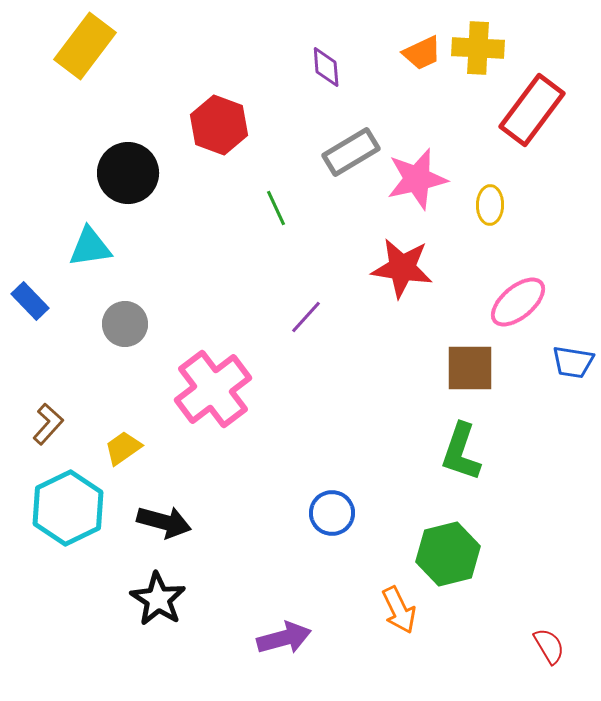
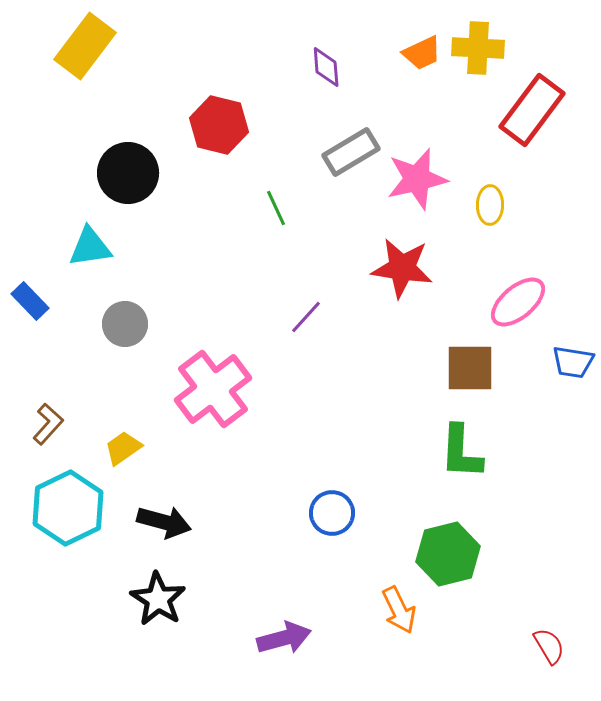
red hexagon: rotated 6 degrees counterclockwise
green L-shape: rotated 16 degrees counterclockwise
